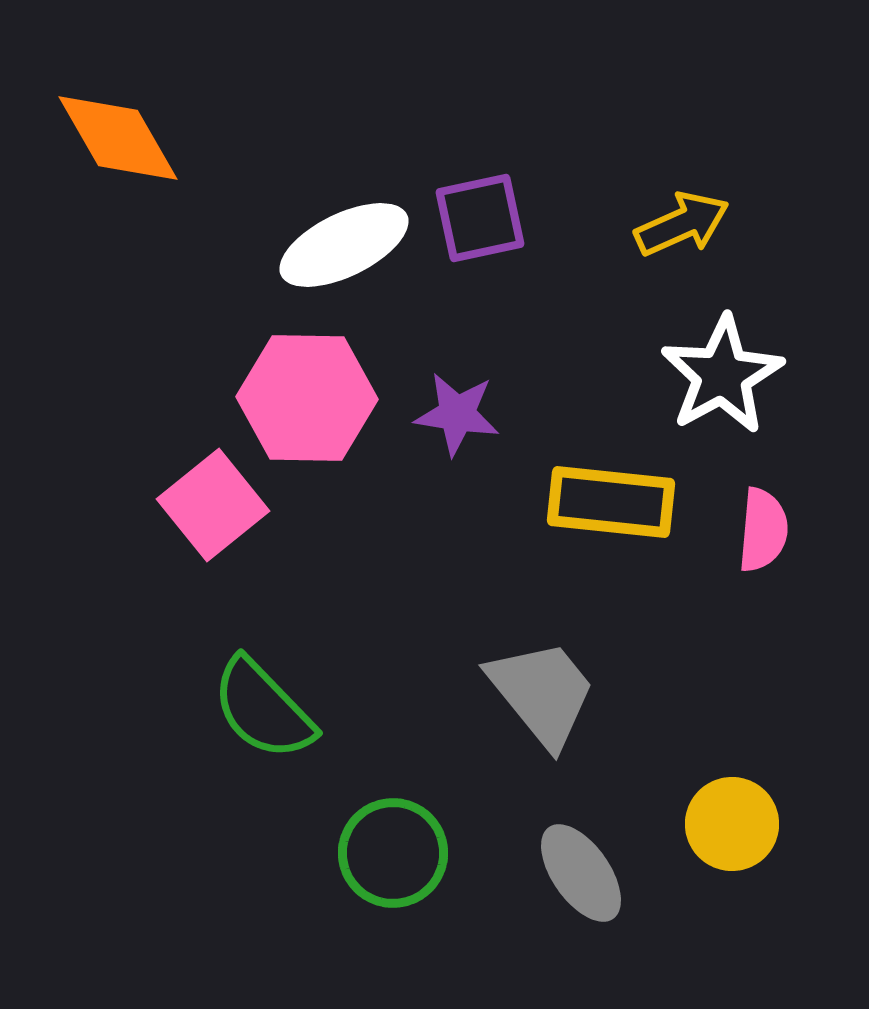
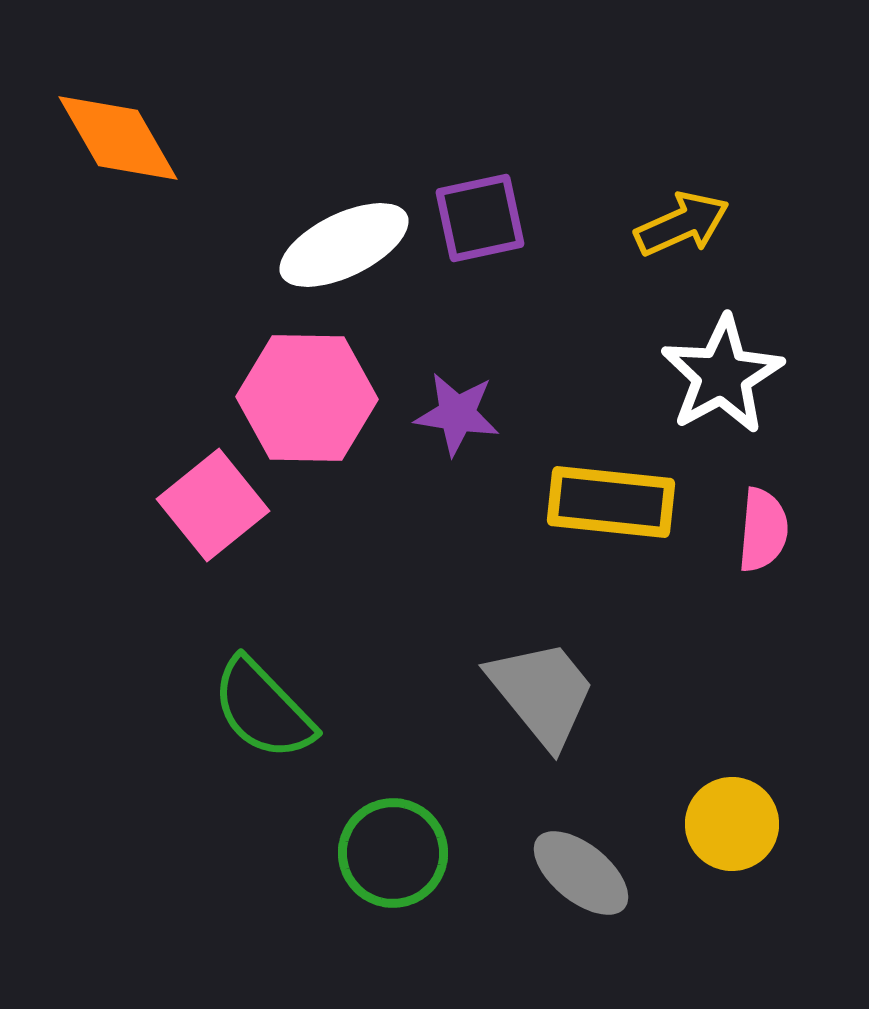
gray ellipse: rotated 16 degrees counterclockwise
